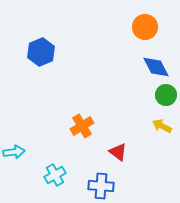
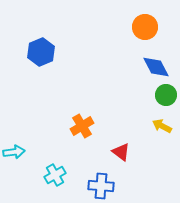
red triangle: moved 3 px right
